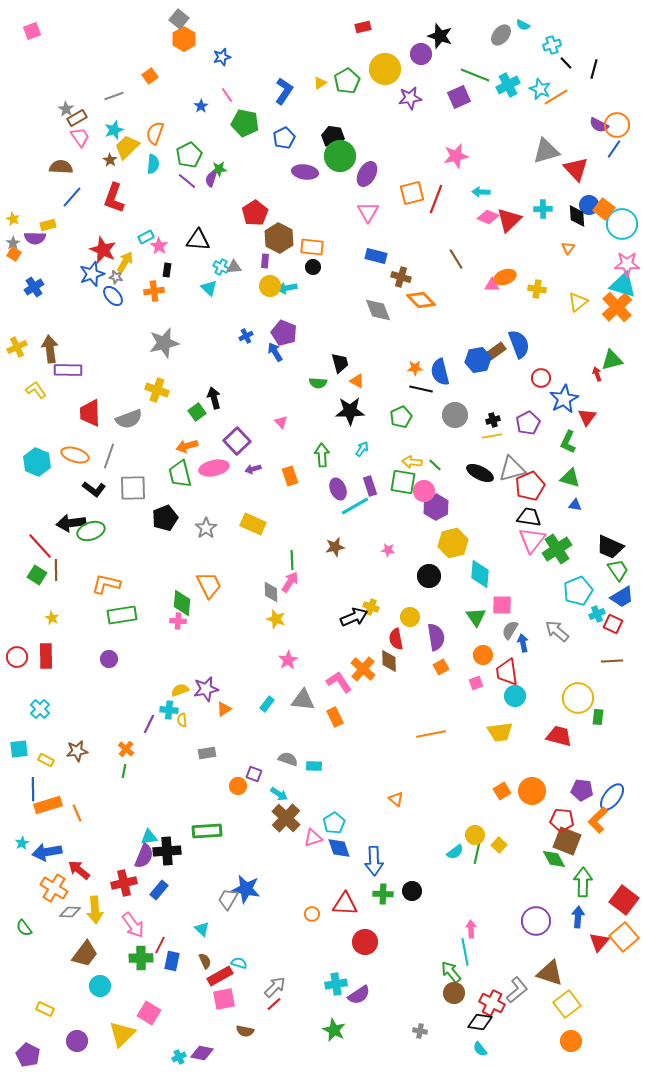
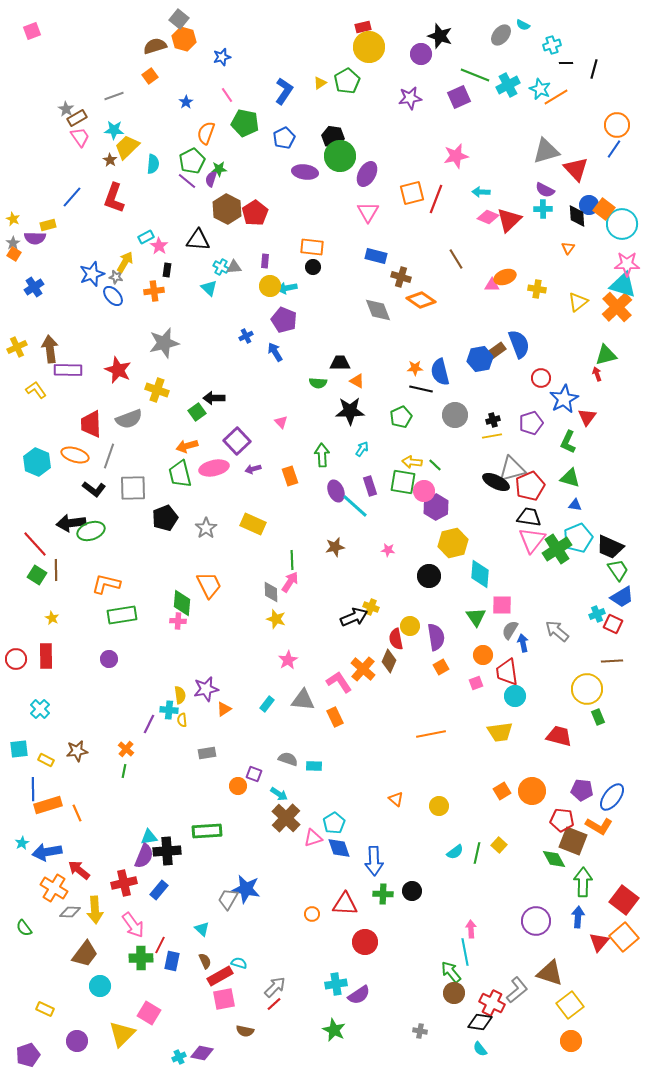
orange hexagon at (184, 39): rotated 15 degrees counterclockwise
black line at (566, 63): rotated 48 degrees counterclockwise
yellow circle at (385, 69): moved 16 px left, 22 px up
blue star at (201, 106): moved 15 px left, 4 px up
purple semicircle at (599, 125): moved 54 px left, 65 px down
cyan star at (114, 130): rotated 24 degrees clockwise
orange semicircle at (155, 133): moved 51 px right
green pentagon at (189, 155): moved 3 px right, 6 px down
brown semicircle at (61, 167): moved 94 px right, 121 px up; rotated 20 degrees counterclockwise
brown hexagon at (279, 238): moved 52 px left, 29 px up
red star at (103, 250): moved 15 px right, 120 px down
orange diamond at (421, 300): rotated 12 degrees counterclockwise
purple pentagon at (284, 333): moved 13 px up
blue hexagon at (478, 360): moved 2 px right, 1 px up
green triangle at (612, 360): moved 6 px left, 5 px up
black trapezoid at (340, 363): rotated 75 degrees counterclockwise
black arrow at (214, 398): rotated 75 degrees counterclockwise
red trapezoid at (90, 413): moved 1 px right, 11 px down
purple pentagon at (528, 423): moved 3 px right; rotated 10 degrees clockwise
black ellipse at (480, 473): moved 16 px right, 9 px down
purple ellipse at (338, 489): moved 2 px left, 2 px down
cyan line at (355, 506): rotated 72 degrees clockwise
red line at (40, 546): moved 5 px left, 2 px up
cyan pentagon at (578, 591): moved 53 px up
yellow circle at (410, 617): moved 9 px down
red circle at (17, 657): moved 1 px left, 2 px down
brown diamond at (389, 661): rotated 25 degrees clockwise
yellow semicircle at (180, 690): moved 5 px down; rotated 102 degrees clockwise
yellow circle at (578, 698): moved 9 px right, 9 px up
green rectangle at (598, 717): rotated 28 degrees counterclockwise
orange L-shape at (598, 820): moved 1 px right, 6 px down; rotated 104 degrees counterclockwise
yellow circle at (475, 835): moved 36 px left, 29 px up
brown square at (567, 841): moved 6 px right
yellow square at (567, 1004): moved 3 px right, 1 px down
purple pentagon at (28, 1055): rotated 25 degrees clockwise
